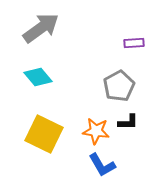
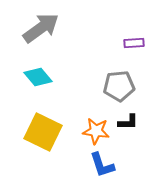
gray pentagon: rotated 24 degrees clockwise
yellow square: moved 1 px left, 2 px up
blue L-shape: rotated 12 degrees clockwise
